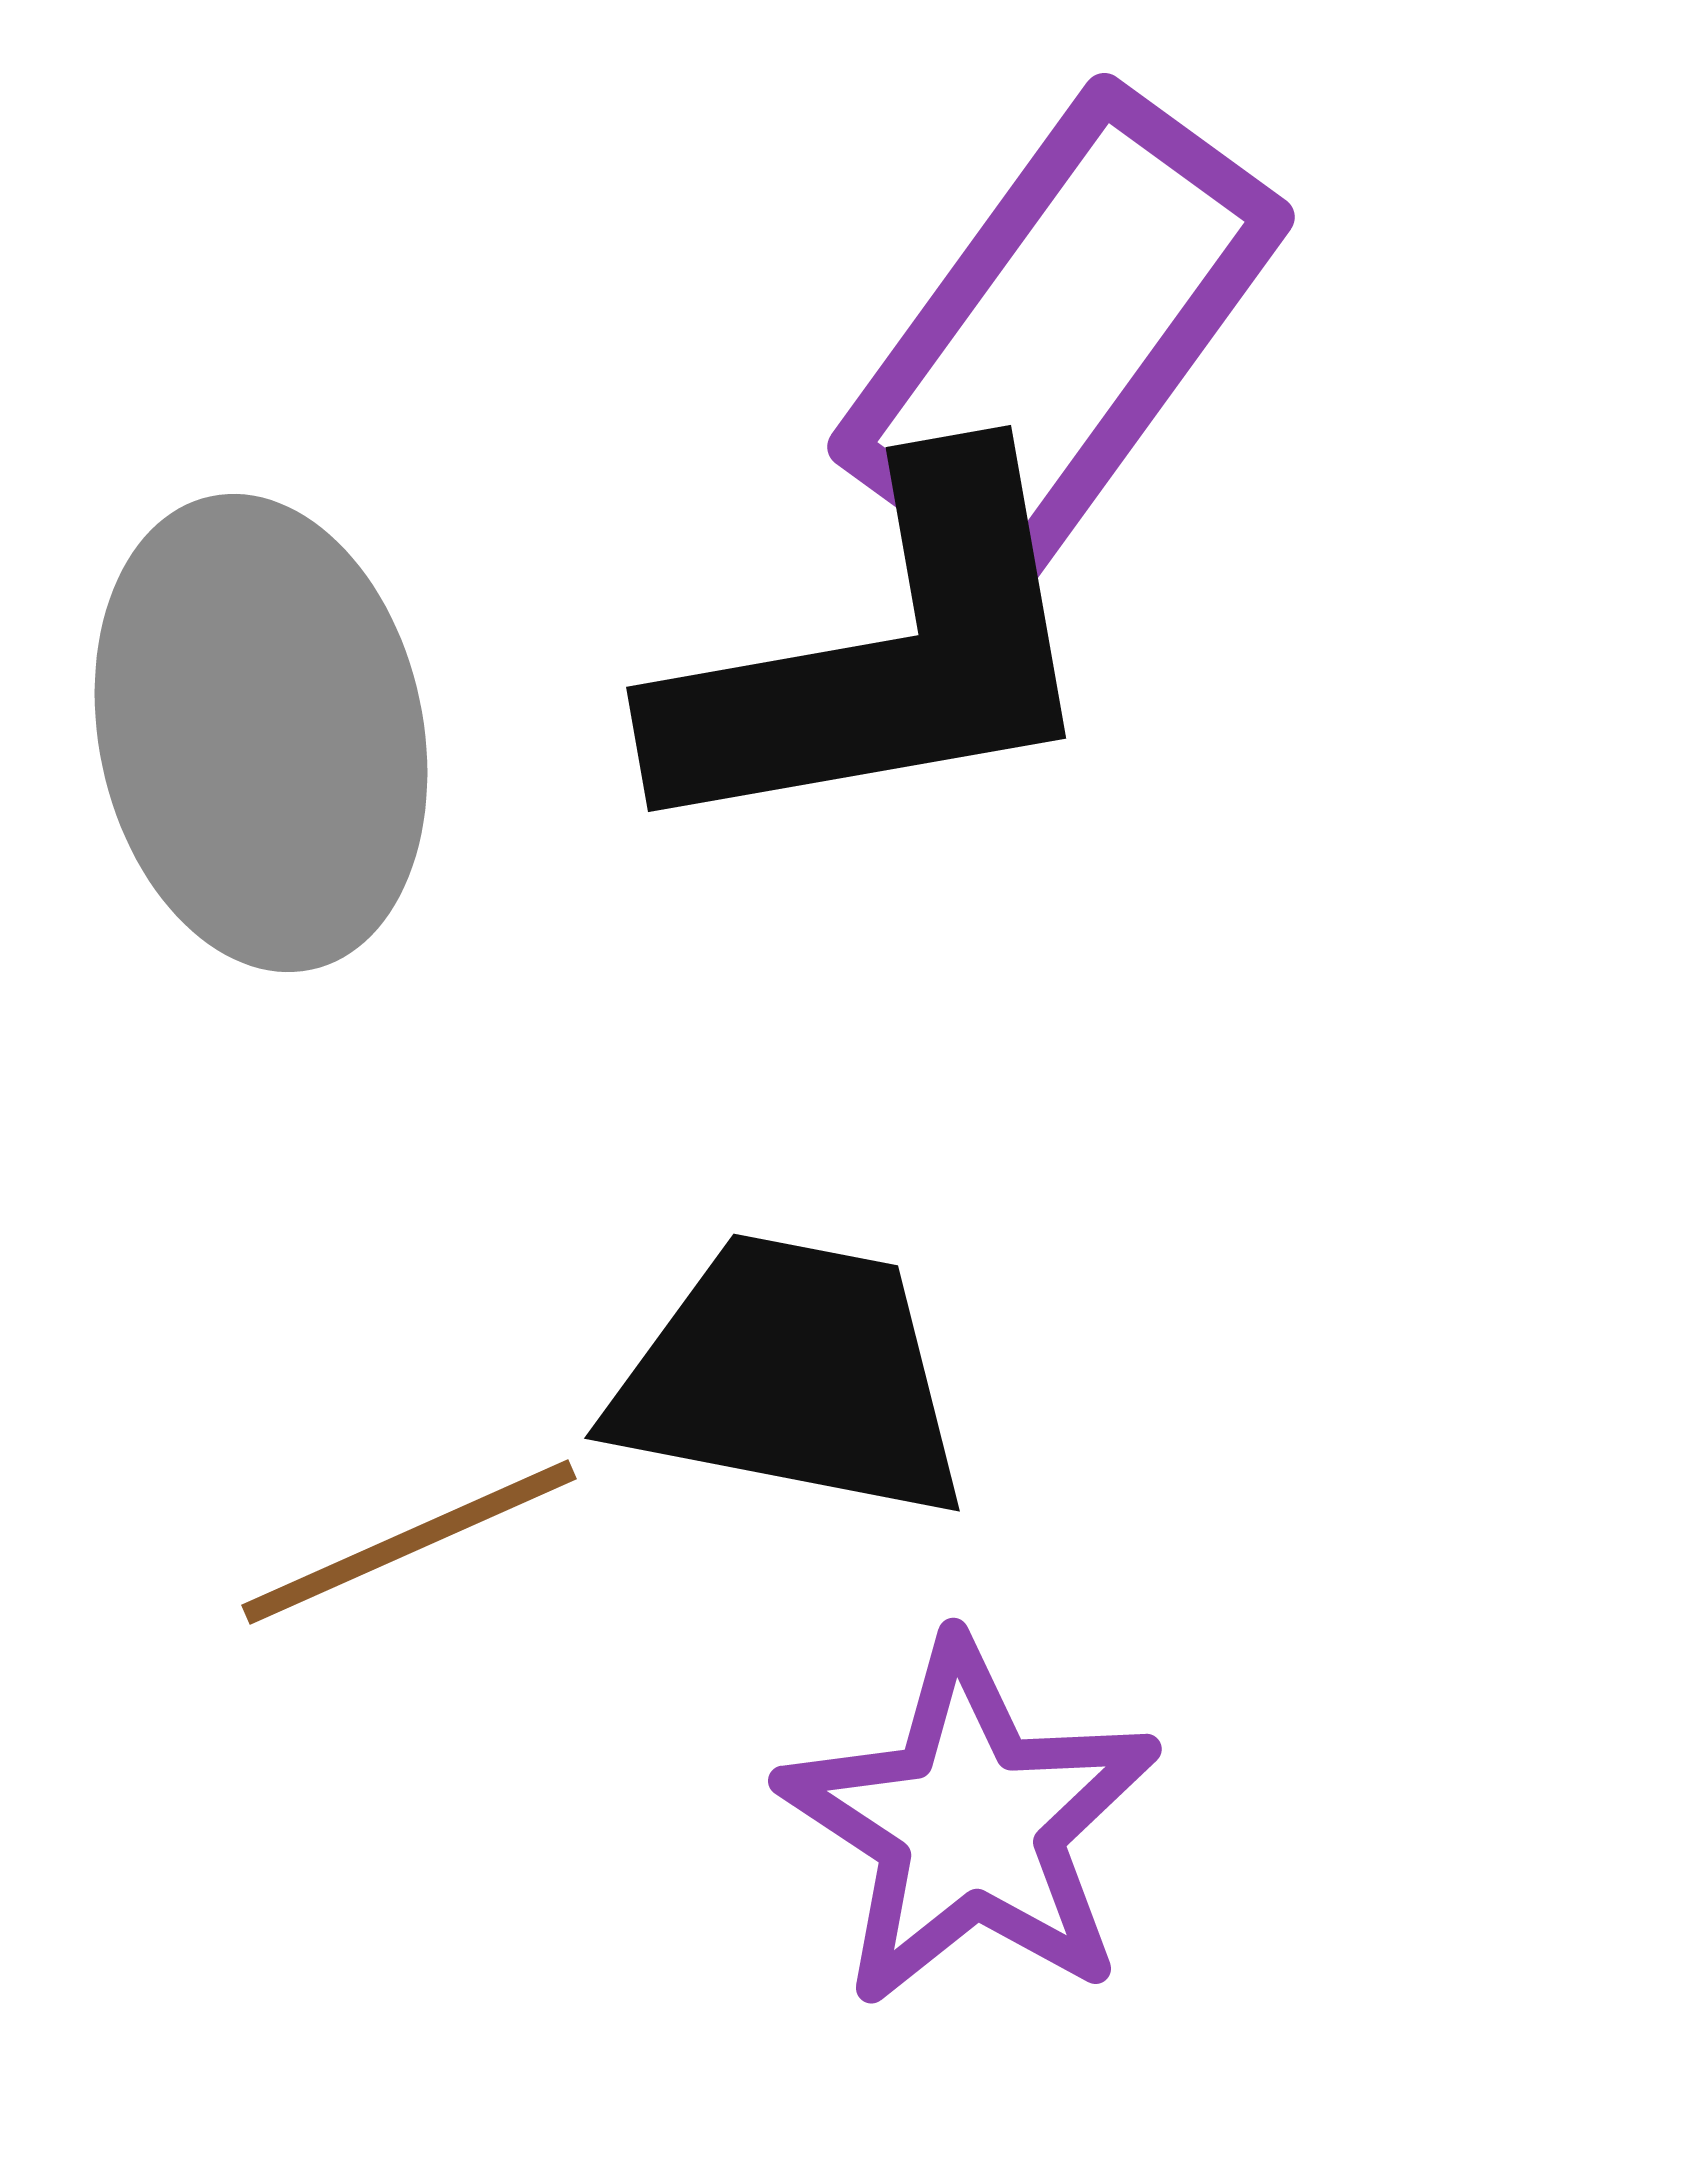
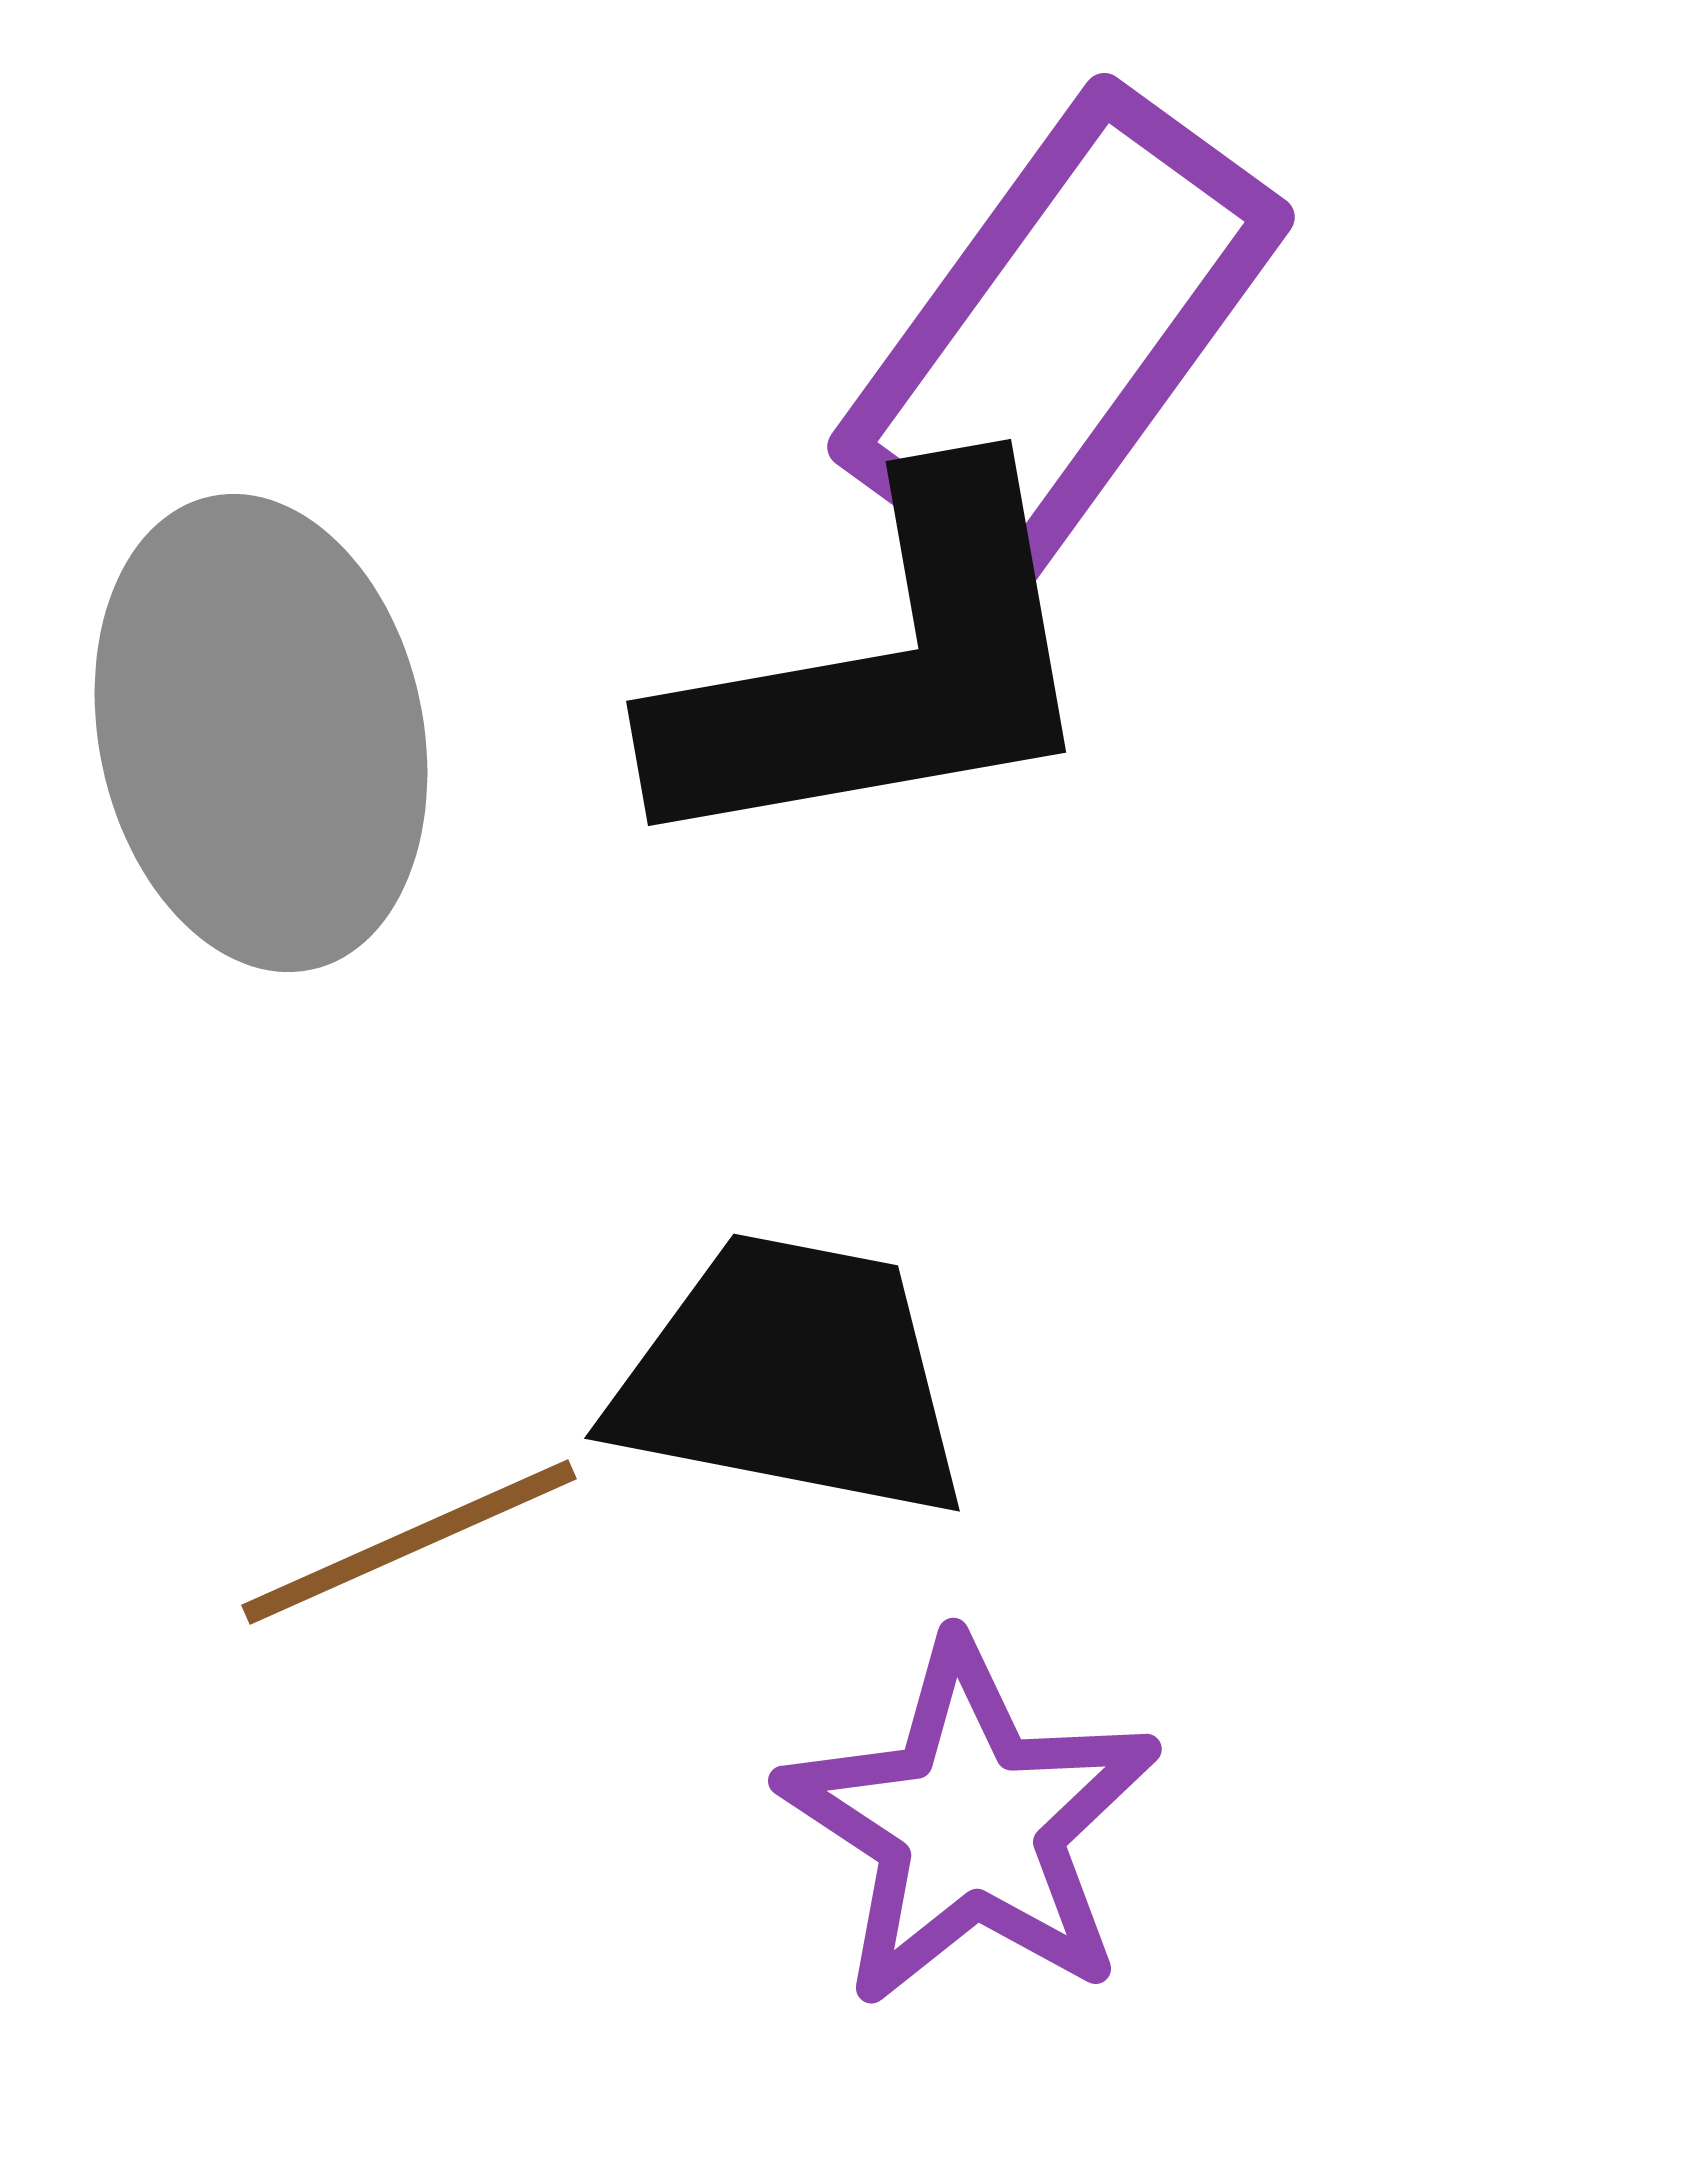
black L-shape: moved 14 px down
